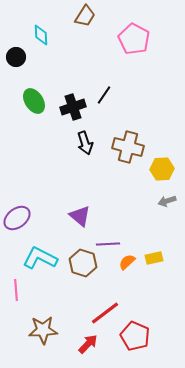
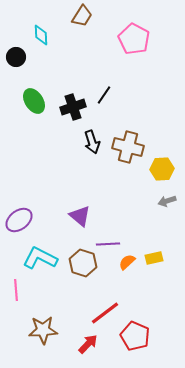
brown trapezoid: moved 3 px left
black arrow: moved 7 px right, 1 px up
purple ellipse: moved 2 px right, 2 px down
